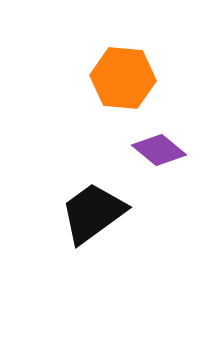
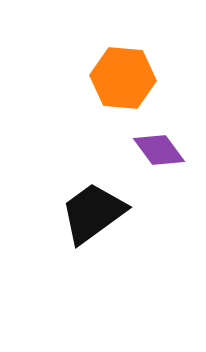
purple diamond: rotated 14 degrees clockwise
